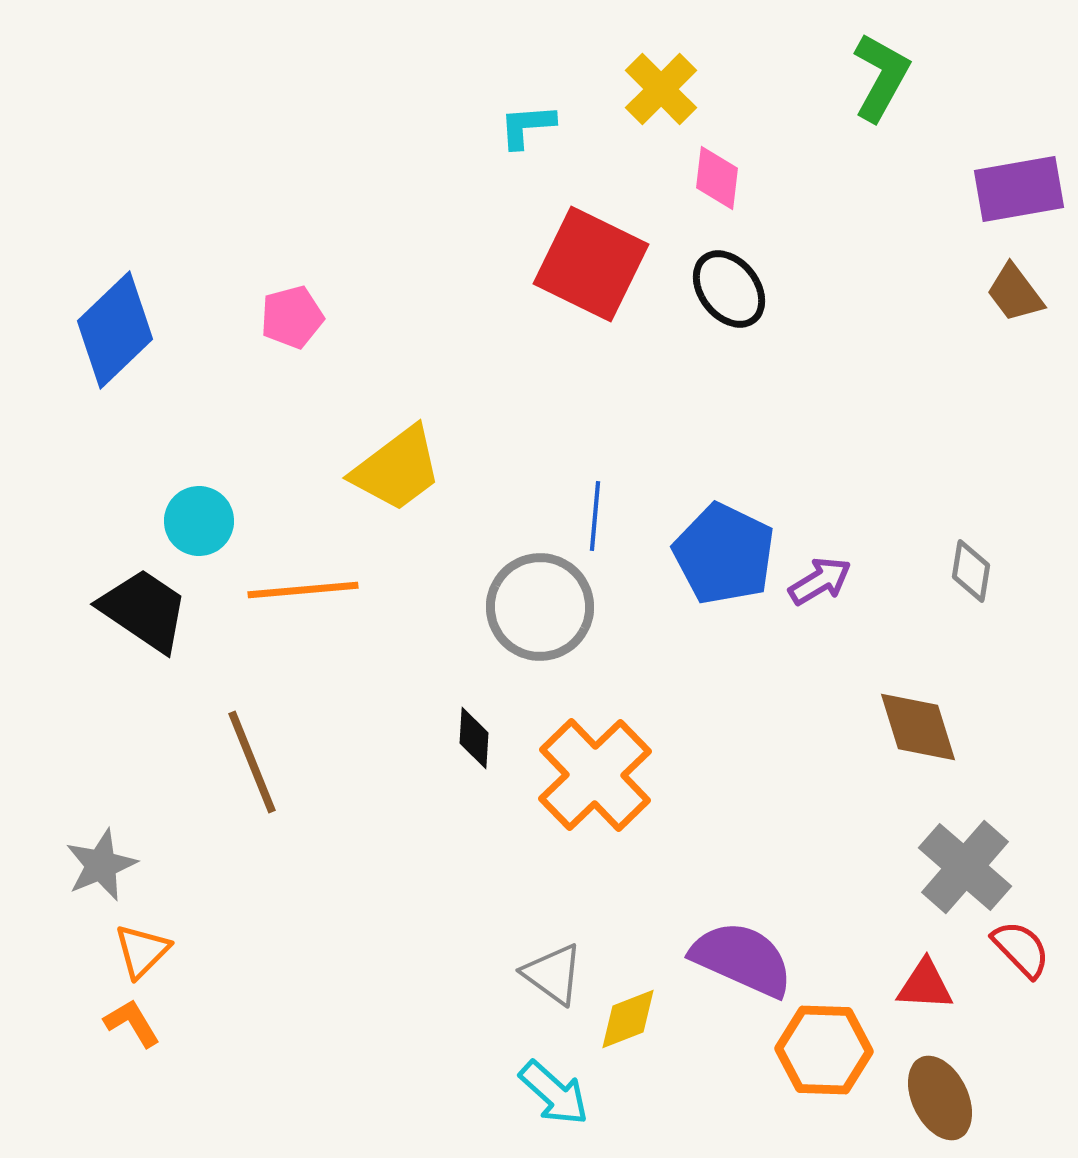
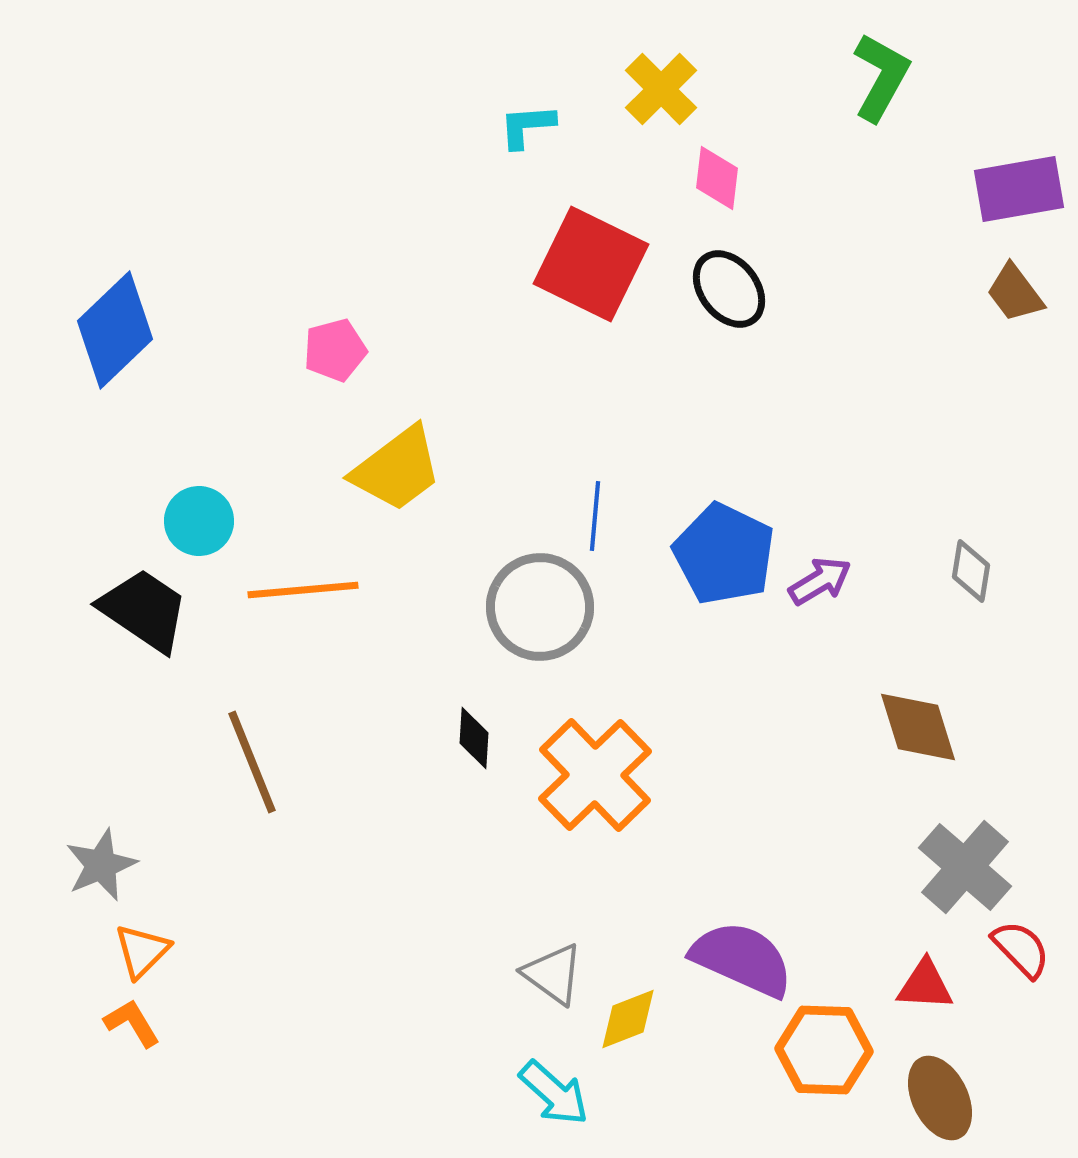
pink pentagon: moved 43 px right, 33 px down
